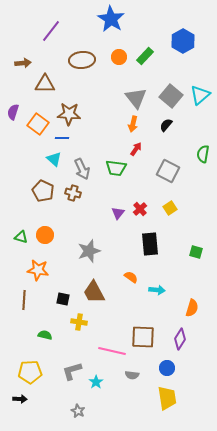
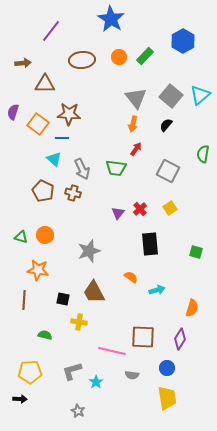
cyan arrow at (157, 290): rotated 21 degrees counterclockwise
